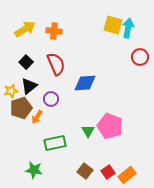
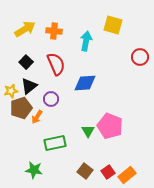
cyan arrow: moved 42 px left, 13 px down
